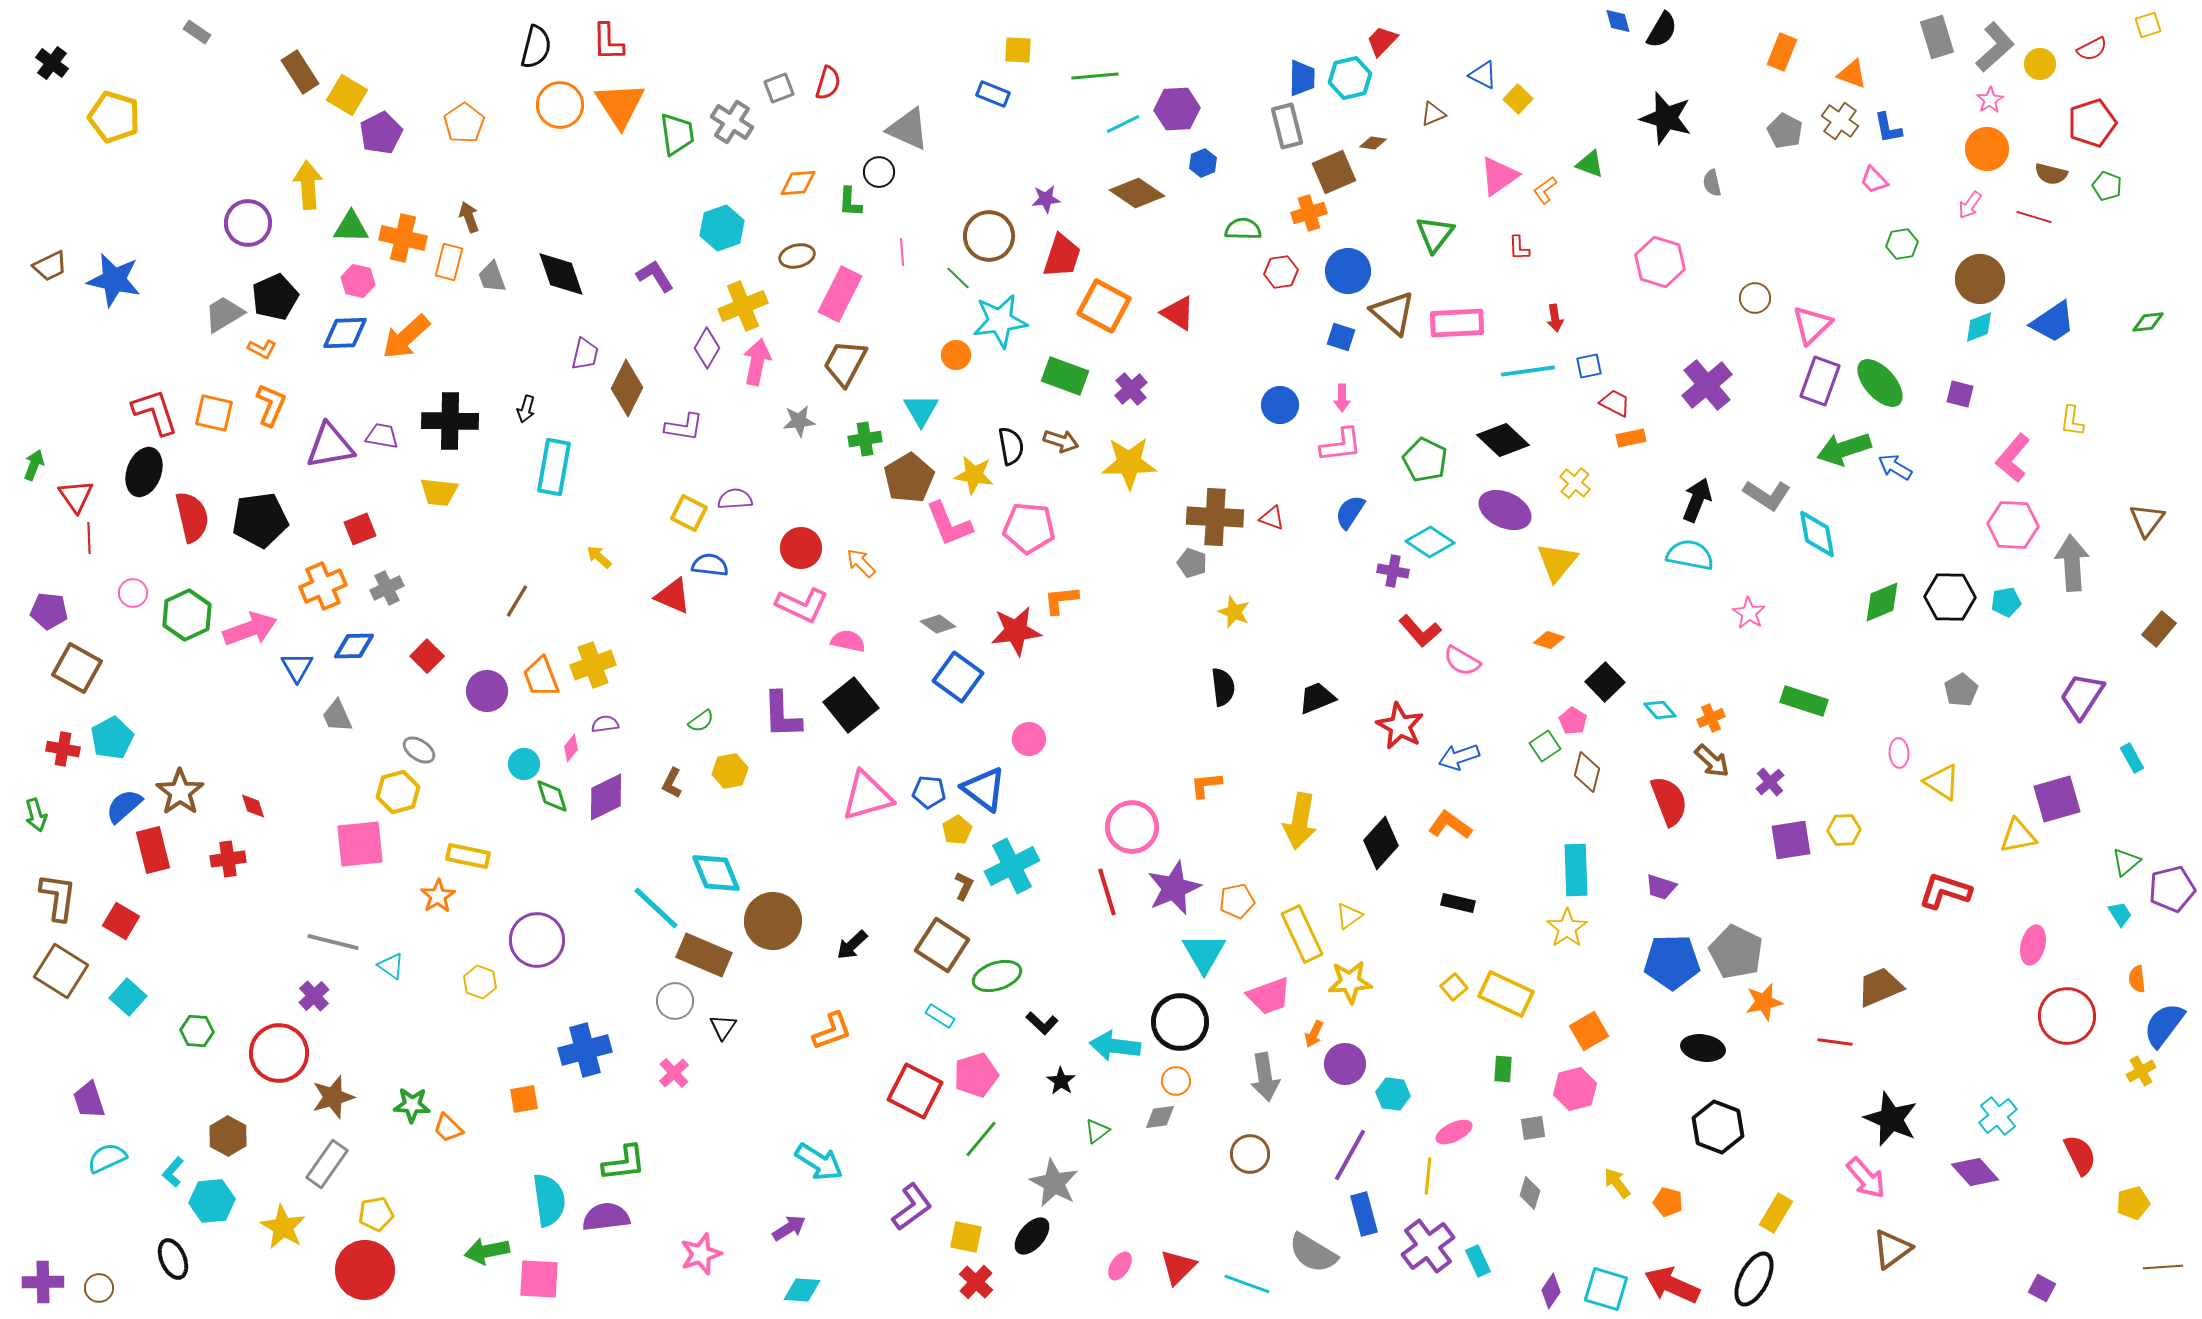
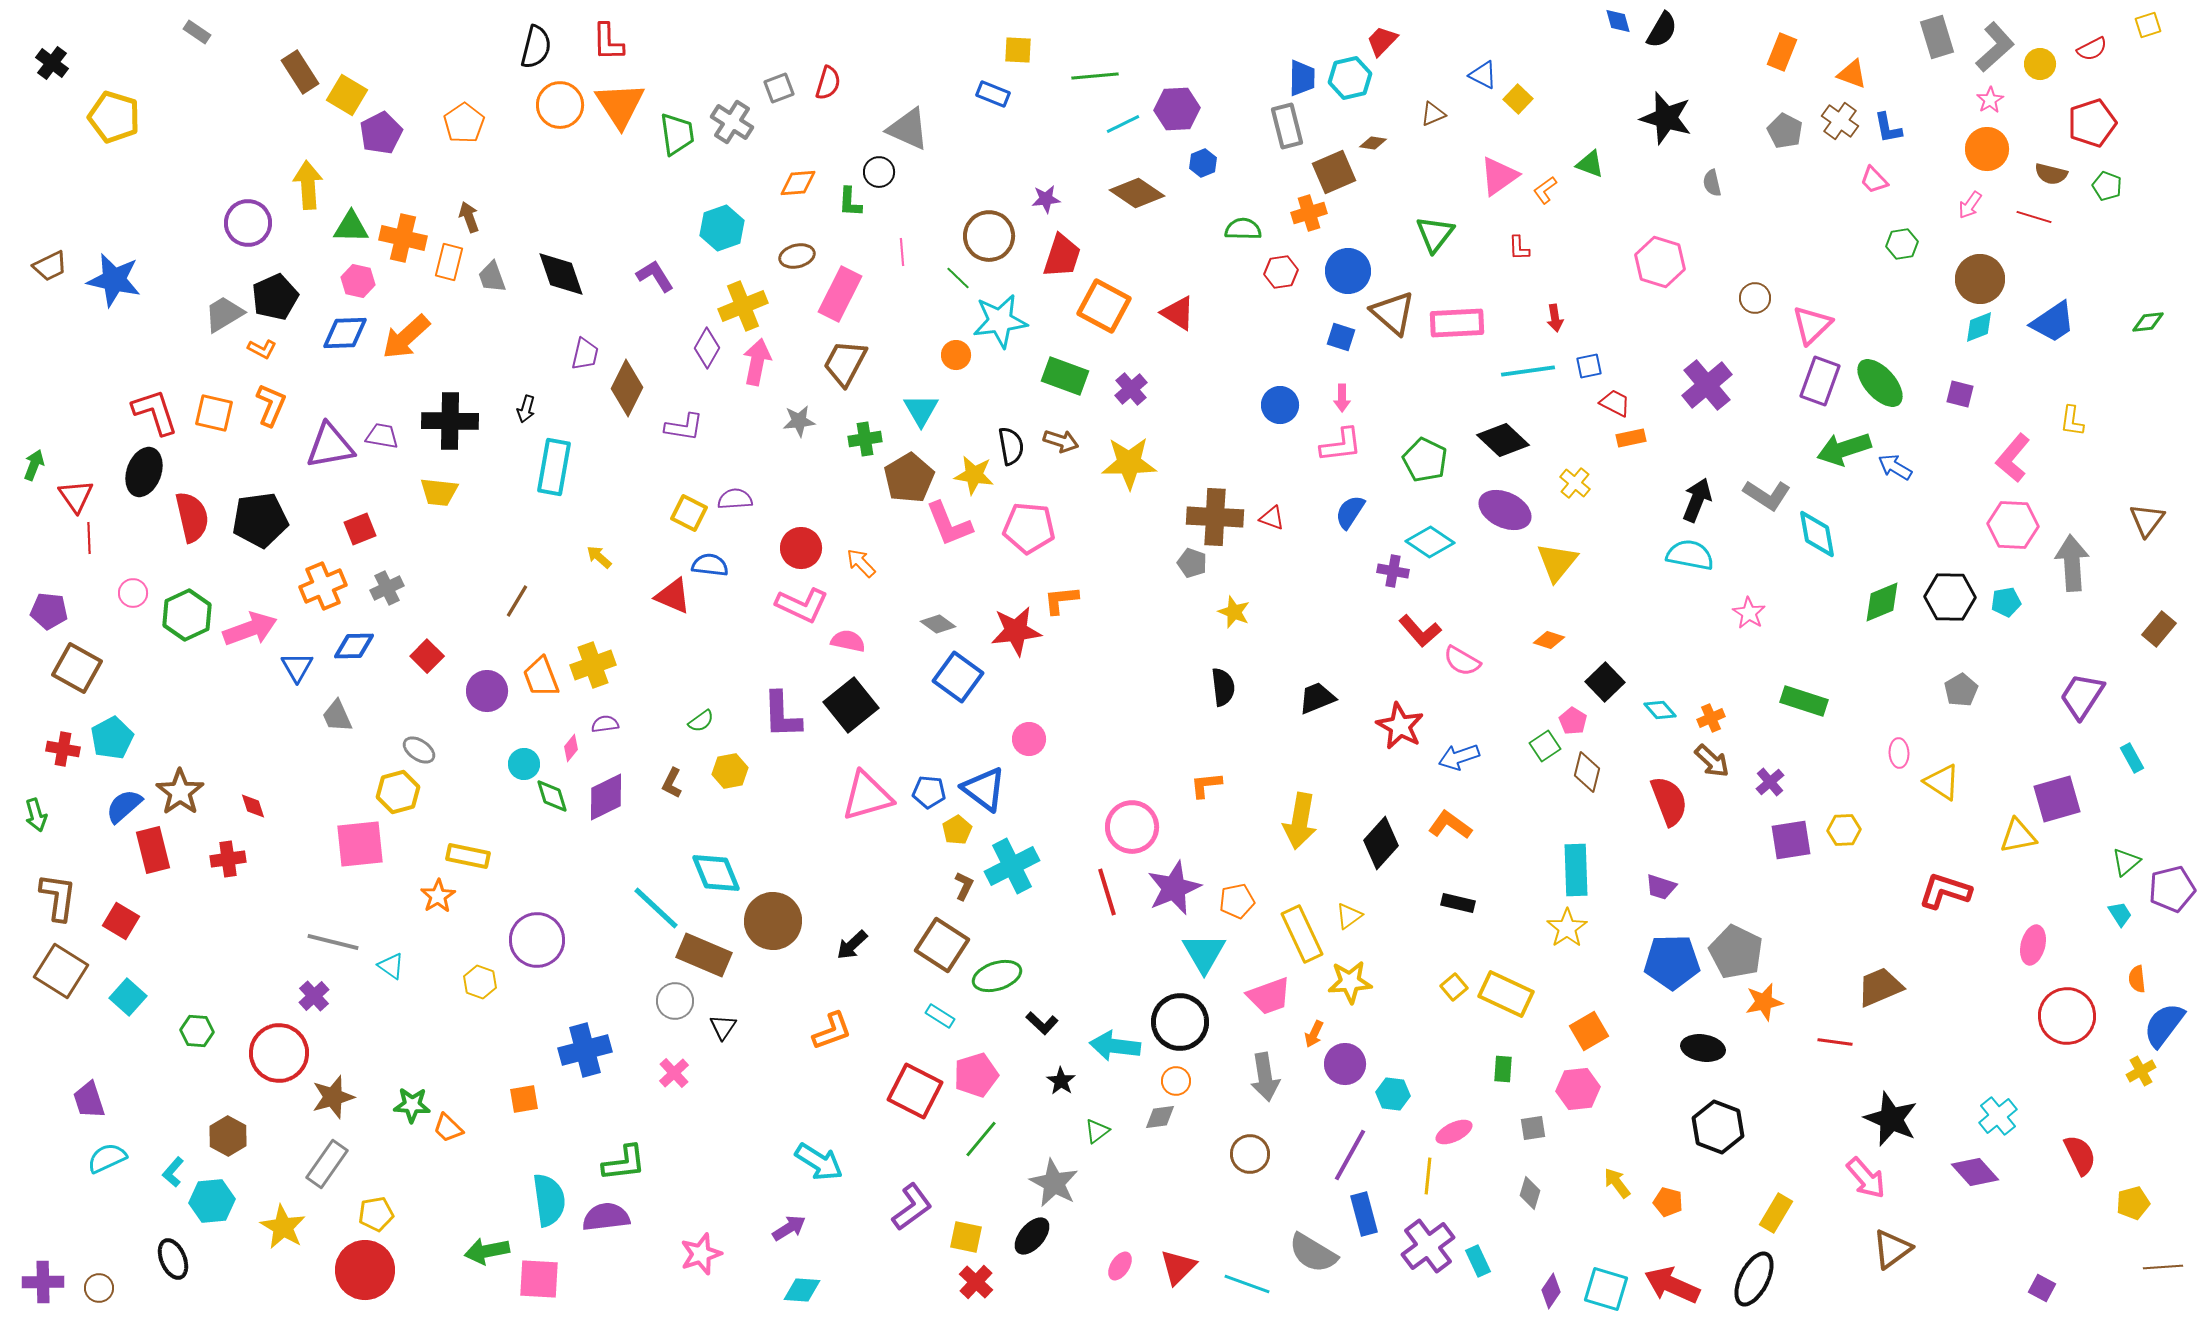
pink hexagon at (1575, 1089): moved 3 px right; rotated 9 degrees clockwise
